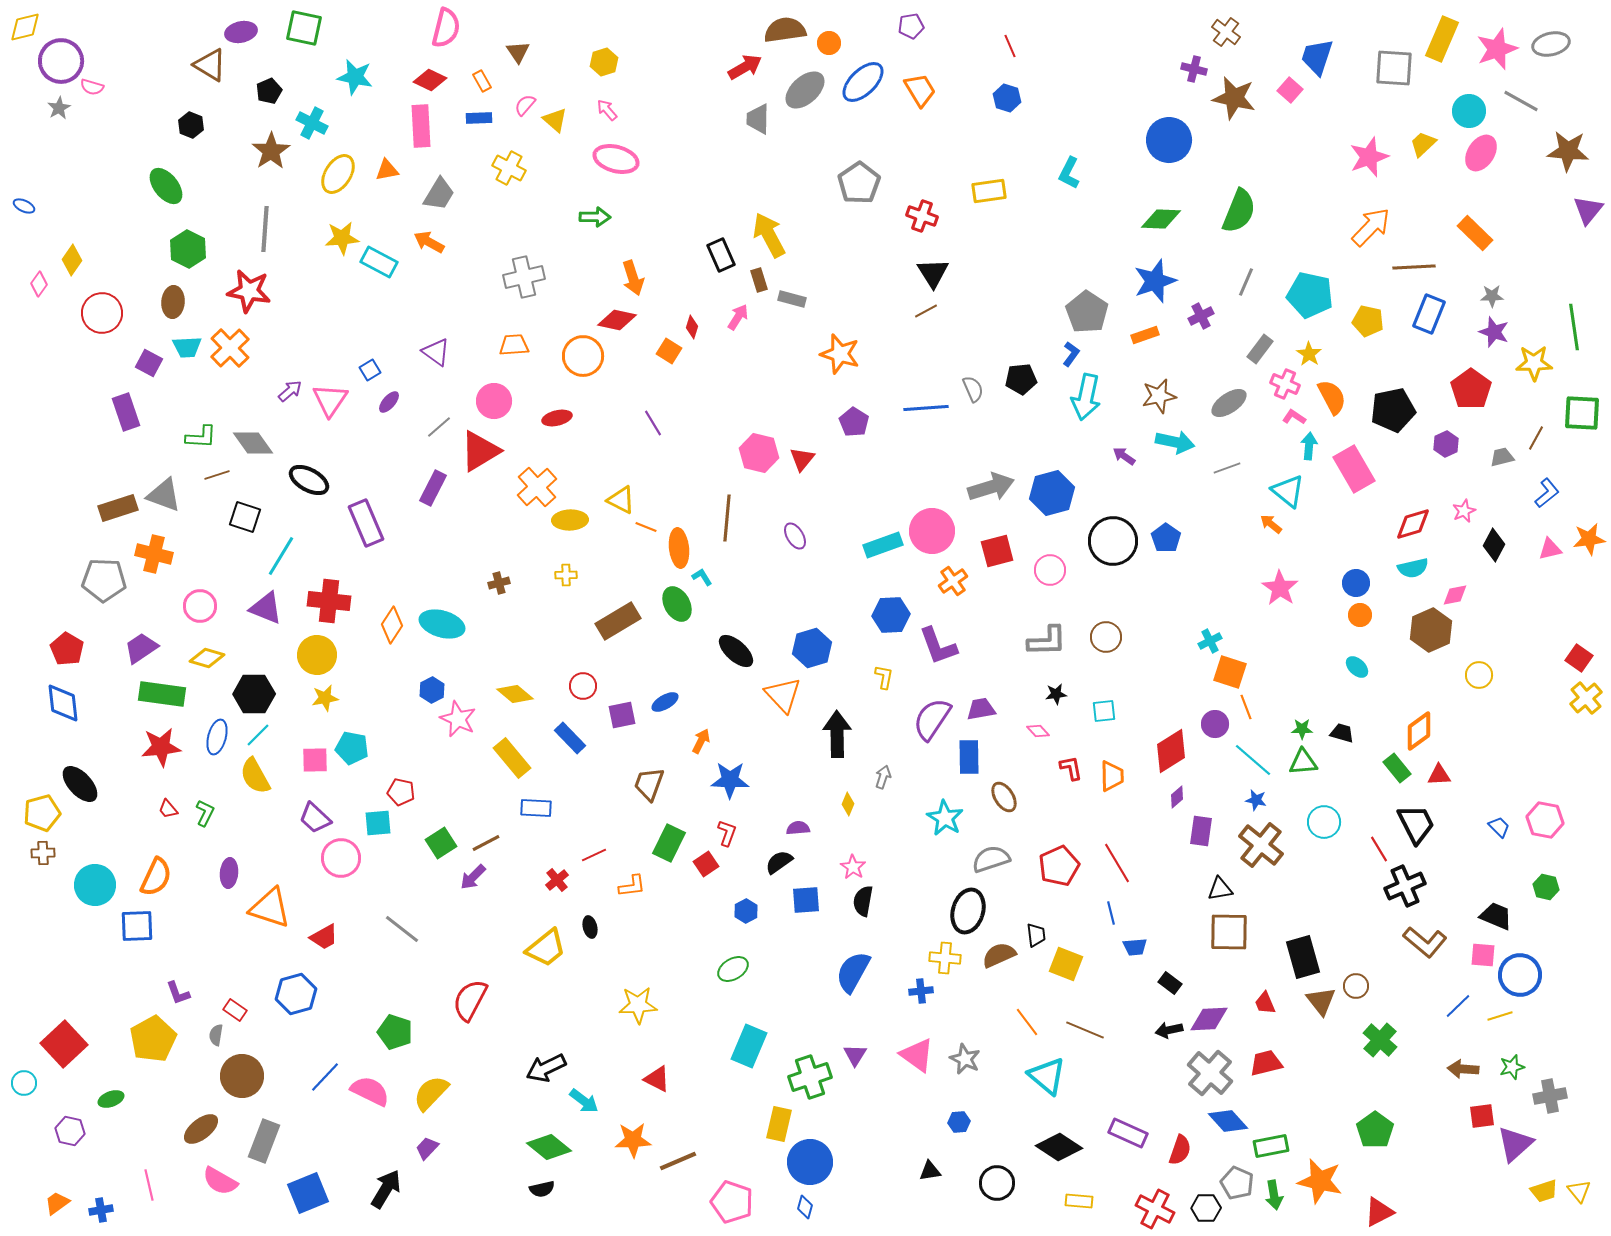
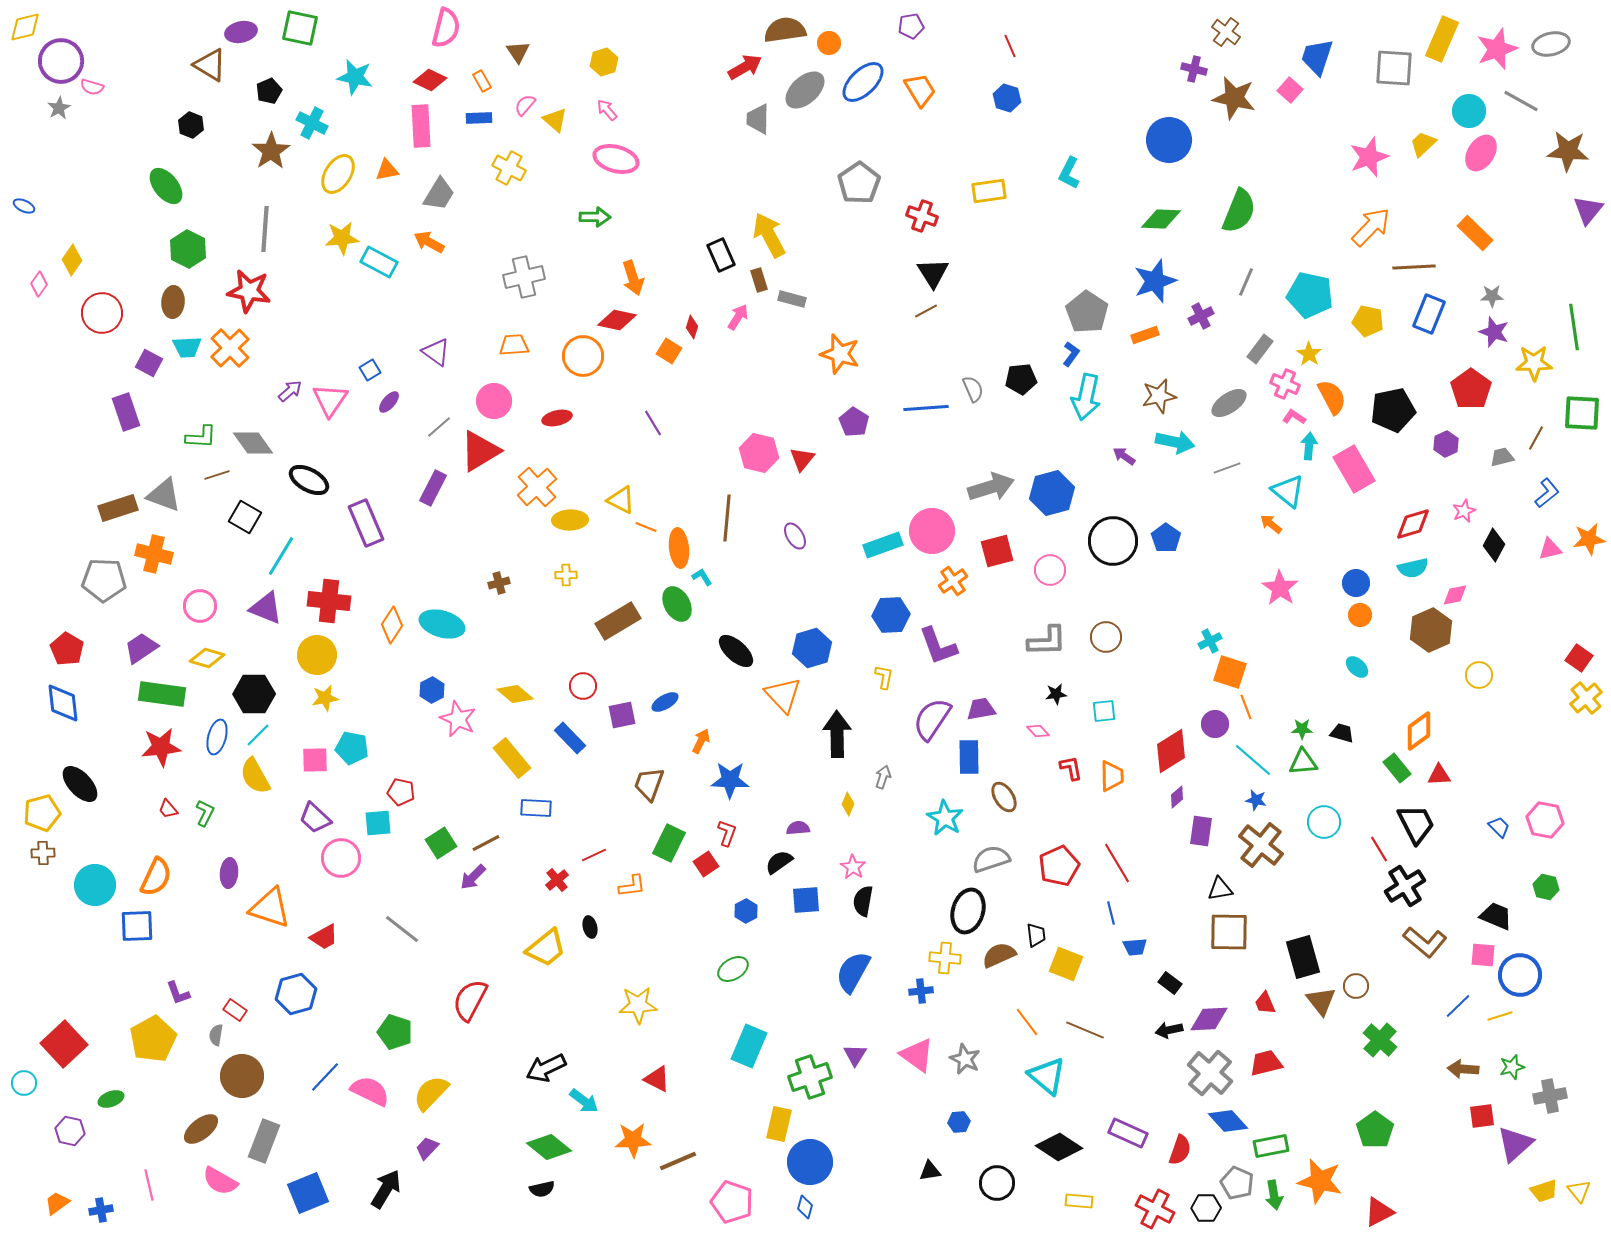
green square at (304, 28): moved 4 px left
black square at (245, 517): rotated 12 degrees clockwise
black cross at (1405, 886): rotated 9 degrees counterclockwise
